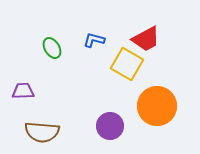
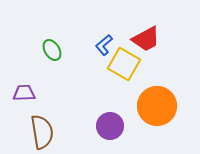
blue L-shape: moved 10 px right, 5 px down; rotated 55 degrees counterclockwise
green ellipse: moved 2 px down
yellow square: moved 3 px left
purple trapezoid: moved 1 px right, 2 px down
brown semicircle: rotated 104 degrees counterclockwise
